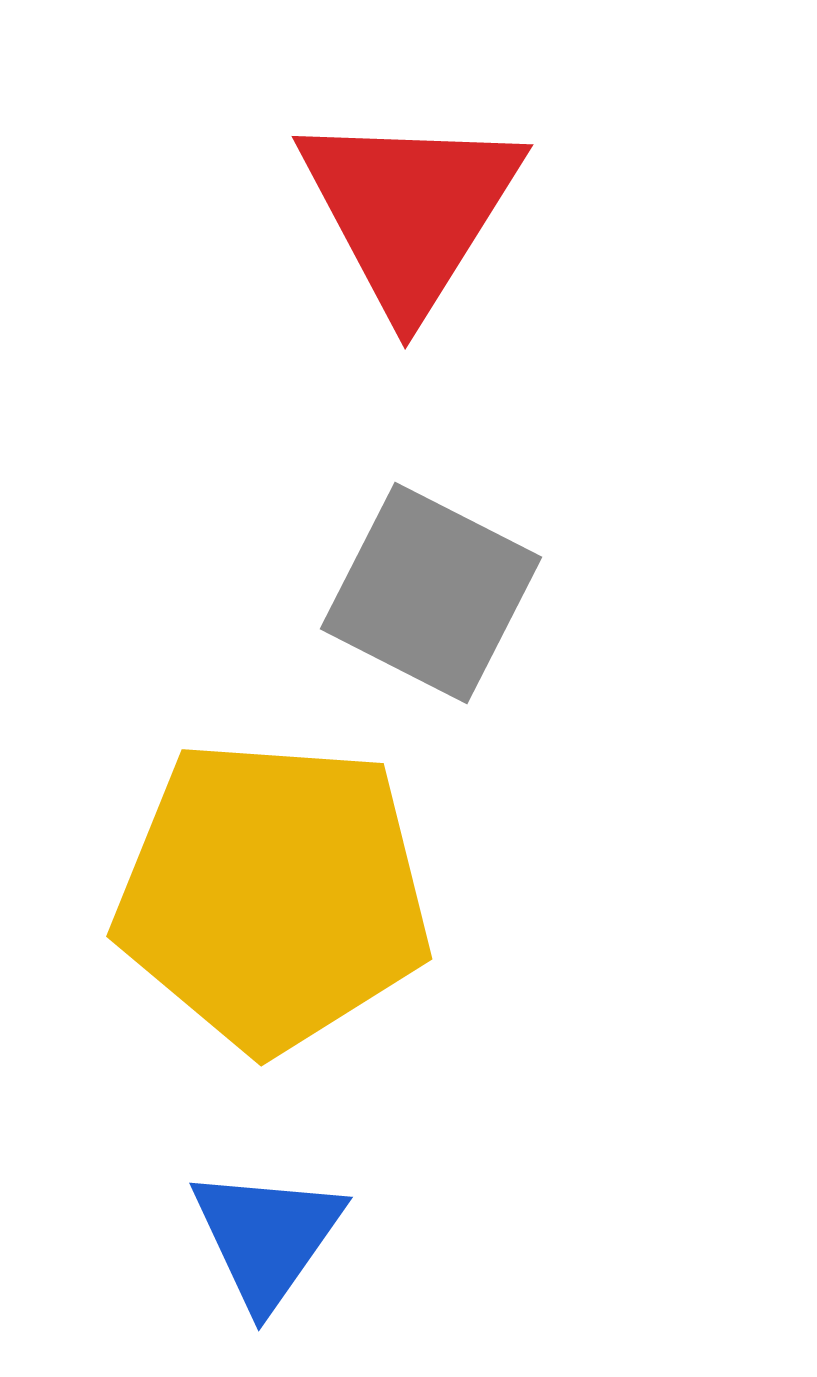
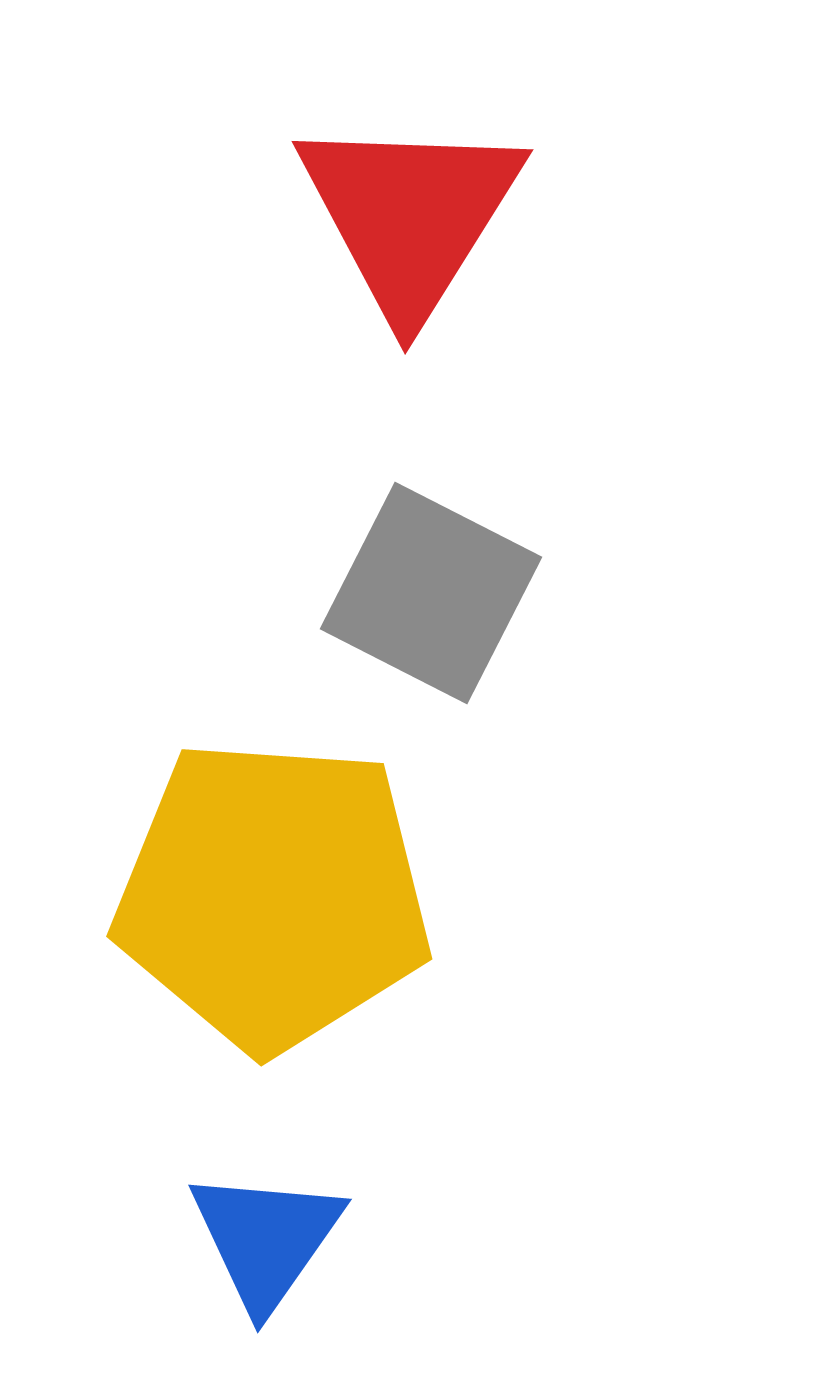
red triangle: moved 5 px down
blue triangle: moved 1 px left, 2 px down
